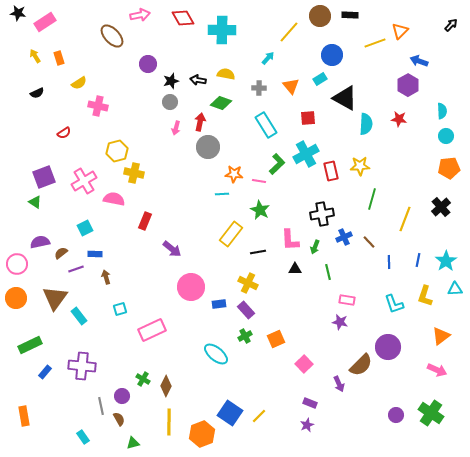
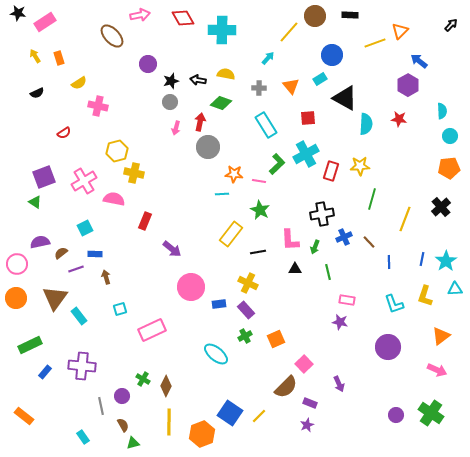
brown circle at (320, 16): moved 5 px left
blue arrow at (419, 61): rotated 18 degrees clockwise
cyan circle at (446, 136): moved 4 px right
red rectangle at (331, 171): rotated 30 degrees clockwise
blue line at (418, 260): moved 4 px right, 1 px up
brown semicircle at (361, 365): moved 75 px left, 22 px down
orange rectangle at (24, 416): rotated 42 degrees counterclockwise
brown semicircle at (119, 419): moved 4 px right, 6 px down
